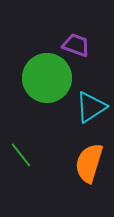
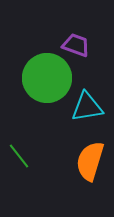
cyan triangle: moved 4 px left; rotated 24 degrees clockwise
green line: moved 2 px left, 1 px down
orange semicircle: moved 1 px right, 2 px up
